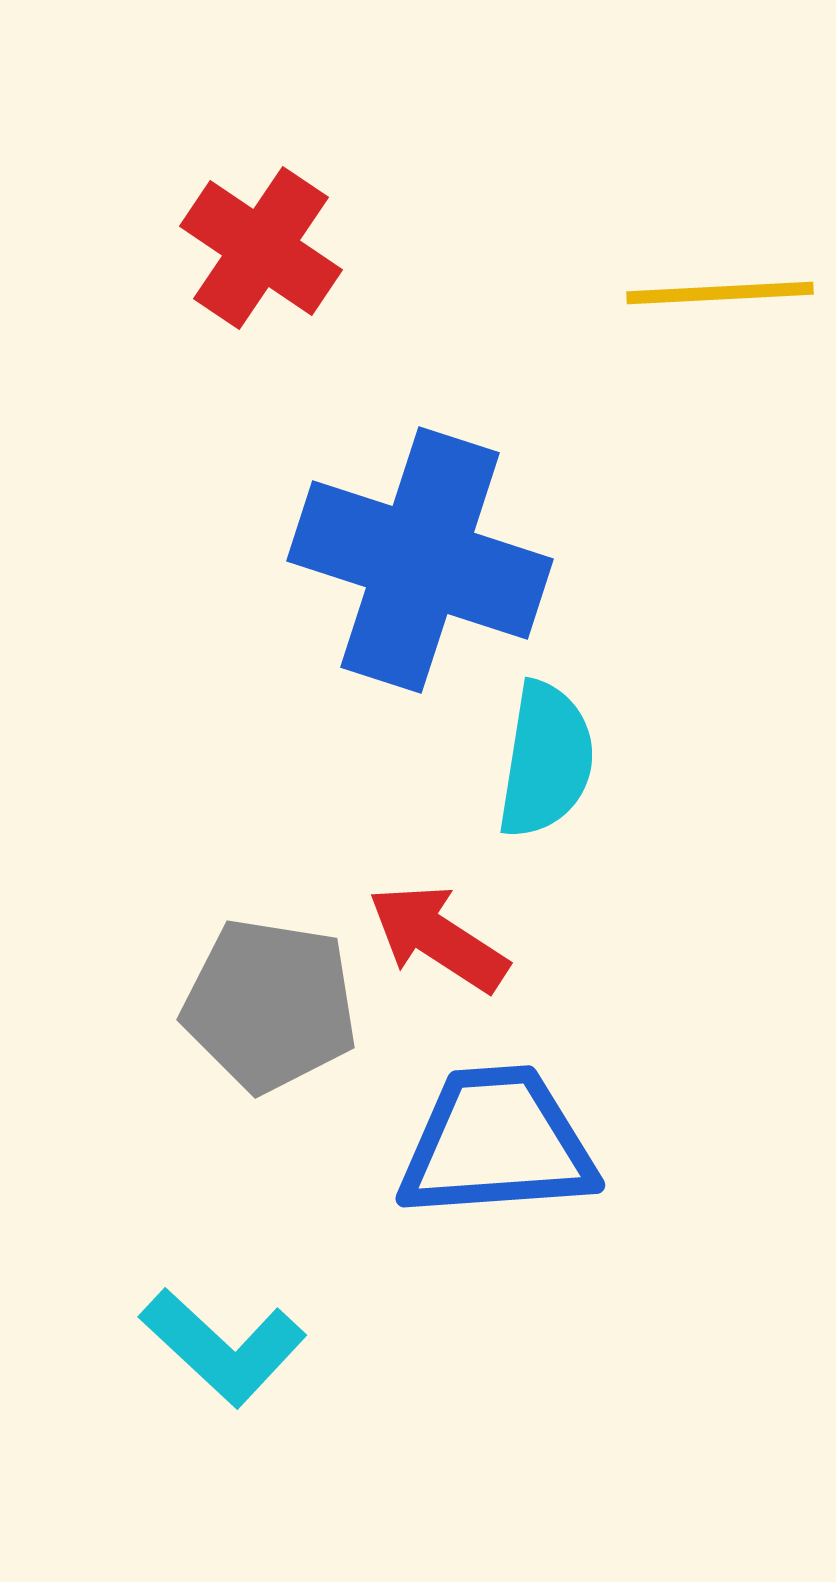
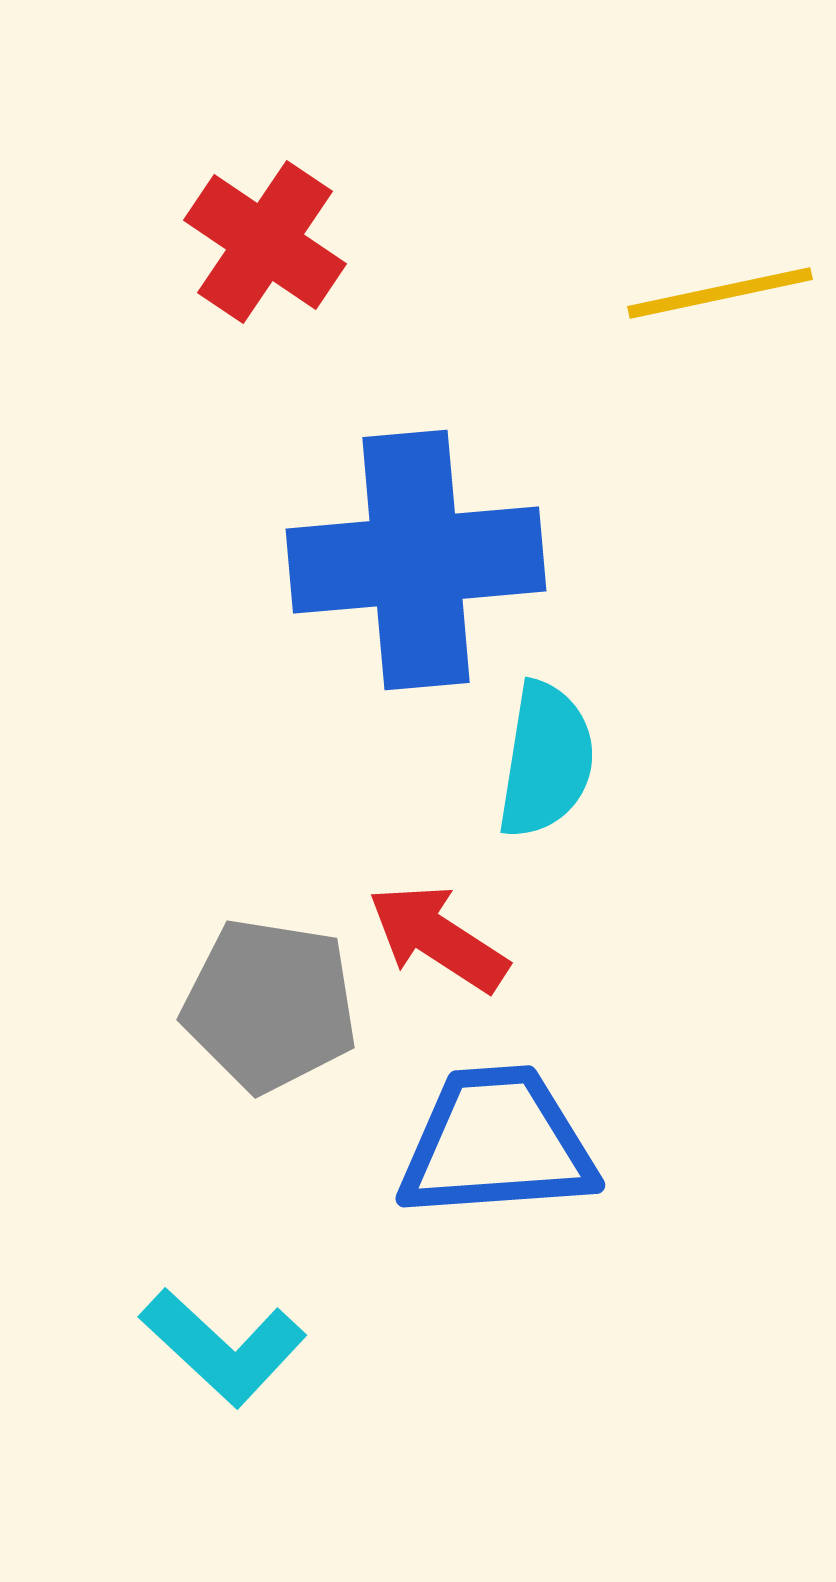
red cross: moved 4 px right, 6 px up
yellow line: rotated 9 degrees counterclockwise
blue cross: moved 4 px left; rotated 23 degrees counterclockwise
